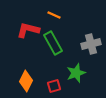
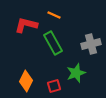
red L-shape: moved 2 px left, 5 px up
